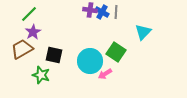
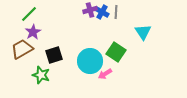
purple cross: rotated 24 degrees counterclockwise
cyan triangle: rotated 18 degrees counterclockwise
black square: rotated 30 degrees counterclockwise
